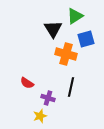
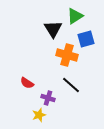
orange cross: moved 1 px right, 1 px down
black line: moved 2 px up; rotated 60 degrees counterclockwise
yellow star: moved 1 px left, 1 px up
